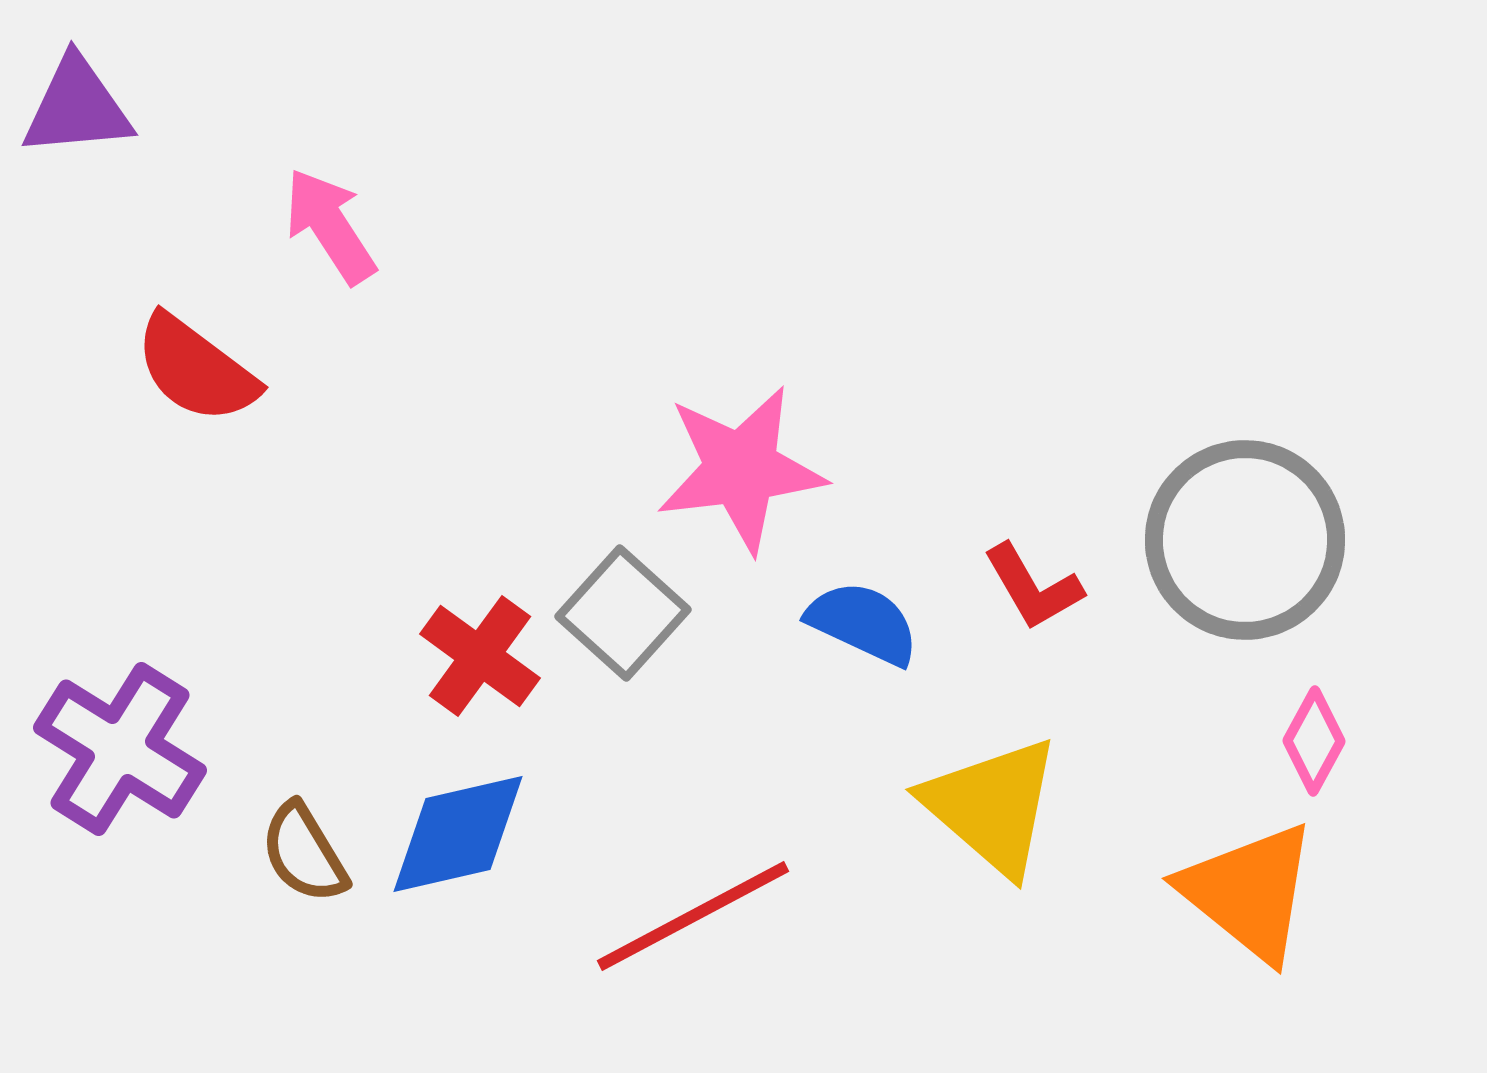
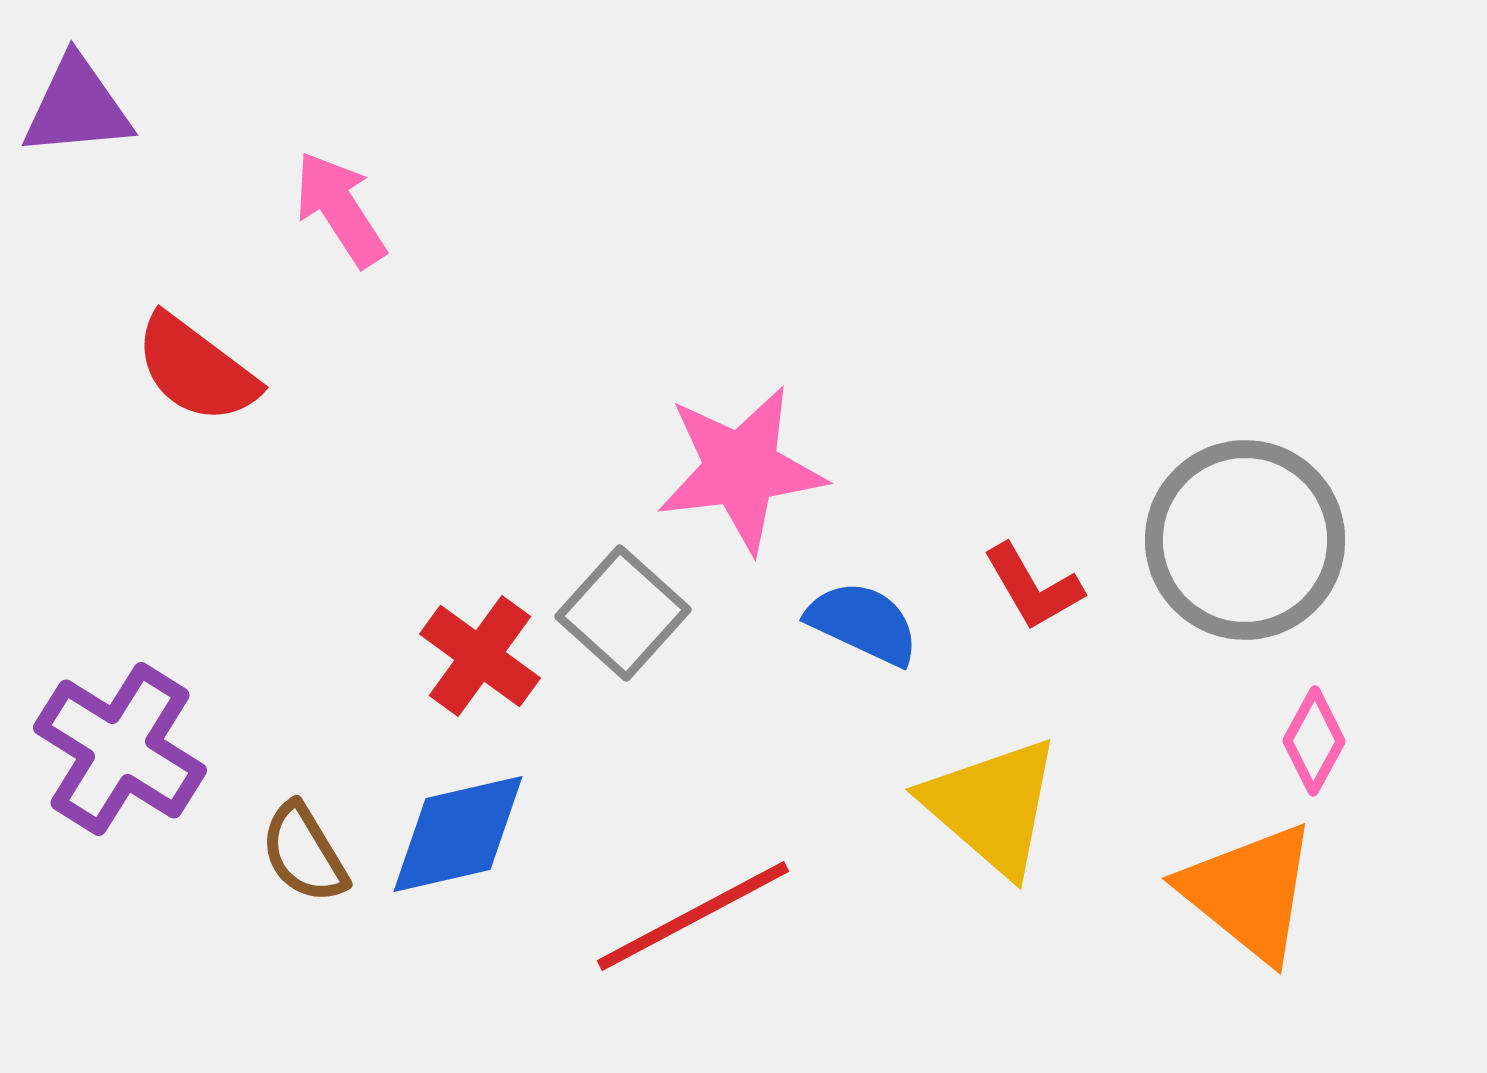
pink arrow: moved 10 px right, 17 px up
